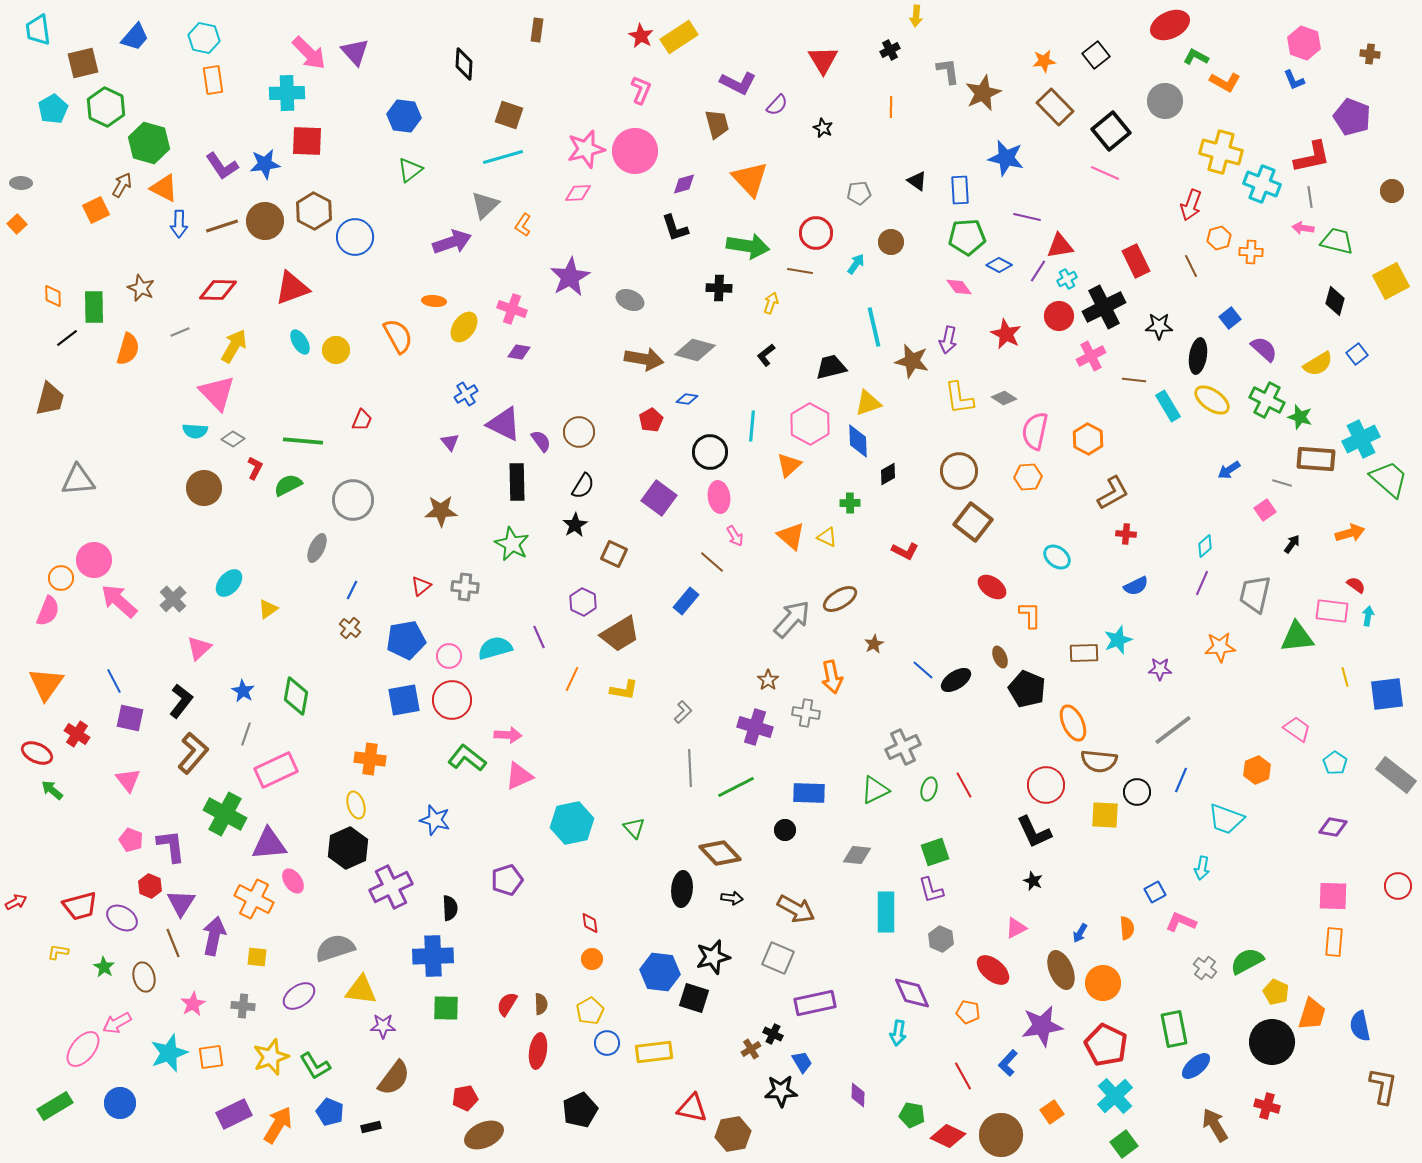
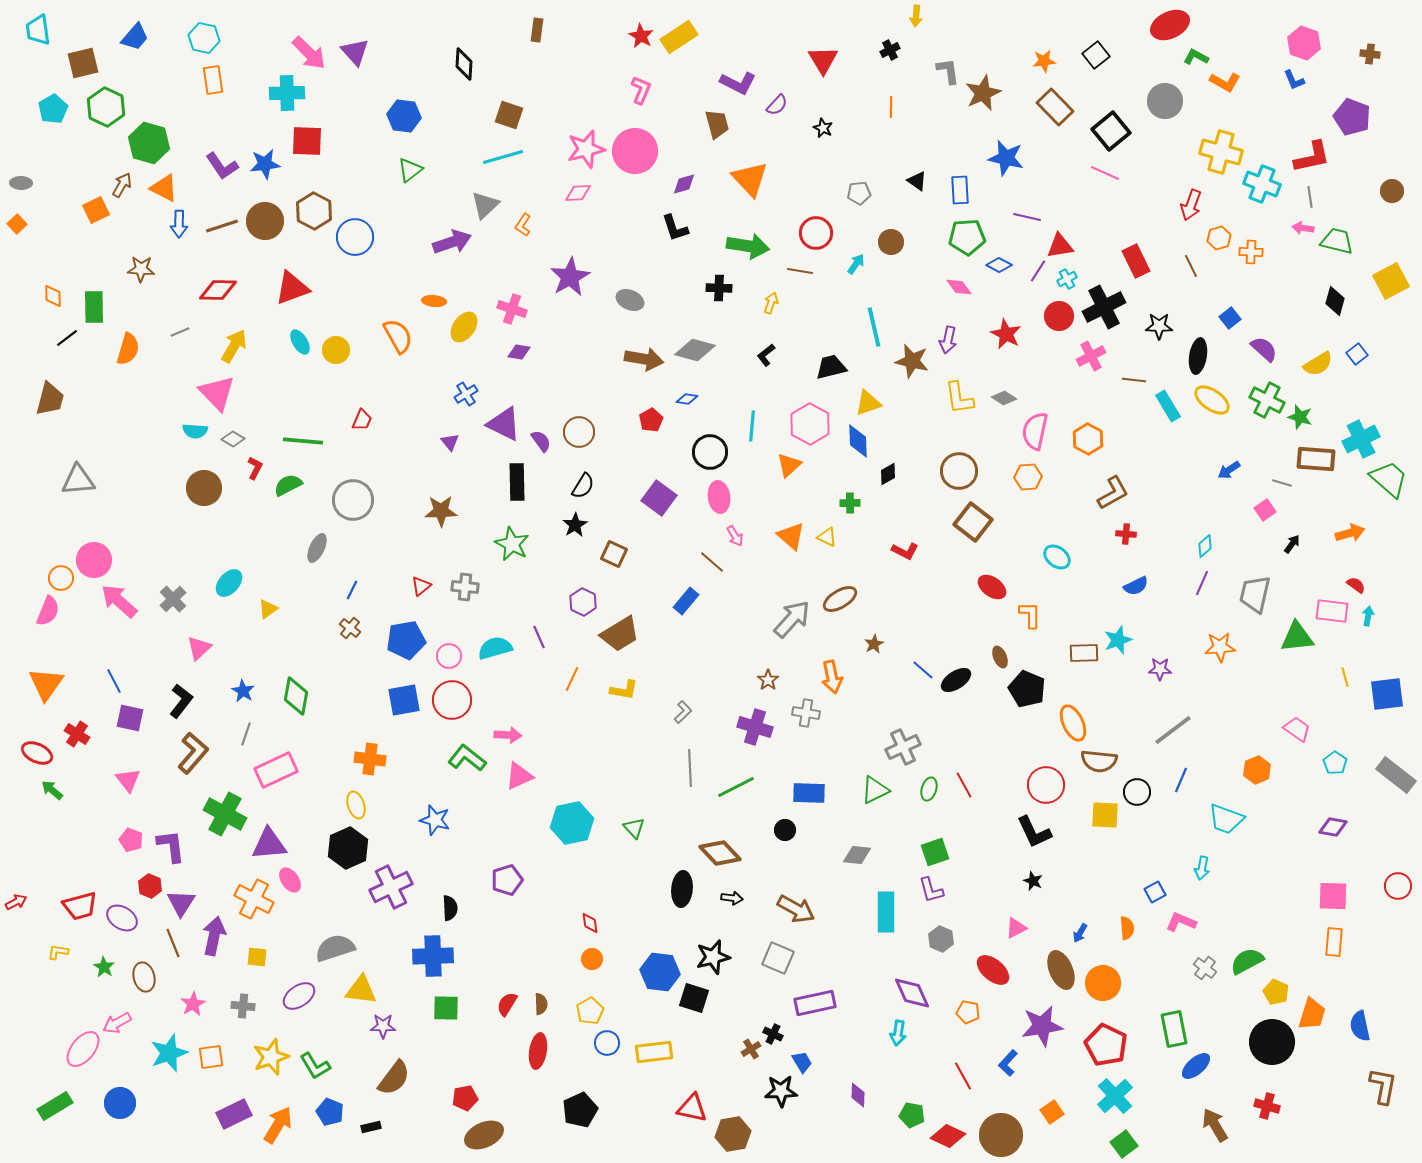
brown star at (141, 288): moved 19 px up; rotated 20 degrees counterclockwise
pink ellipse at (293, 881): moved 3 px left, 1 px up
